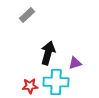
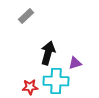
gray rectangle: moved 1 px left, 1 px down
cyan cross: moved 1 px up
red star: moved 1 px down
